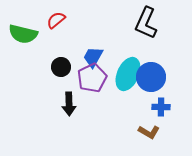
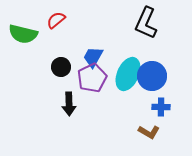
blue circle: moved 1 px right, 1 px up
